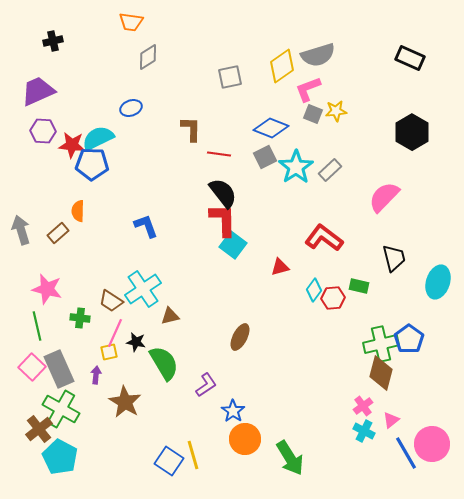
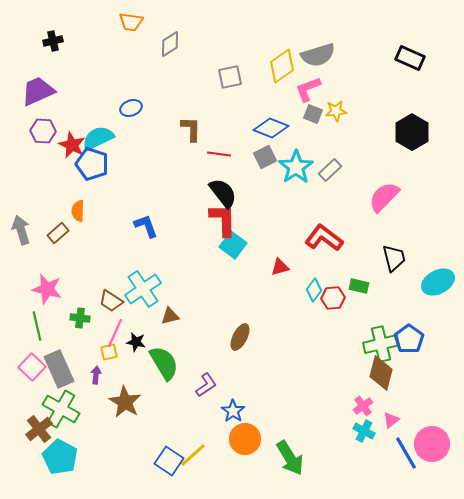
gray diamond at (148, 57): moved 22 px right, 13 px up
red star at (72, 145): rotated 20 degrees clockwise
blue pentagon at (92, 164): rotated 16 degrees clockwise
cyan ellipse at (438, 282): rotated 44 degrees clockwise
yellow line at (193, 455): rotated 64 degrees clockwise
